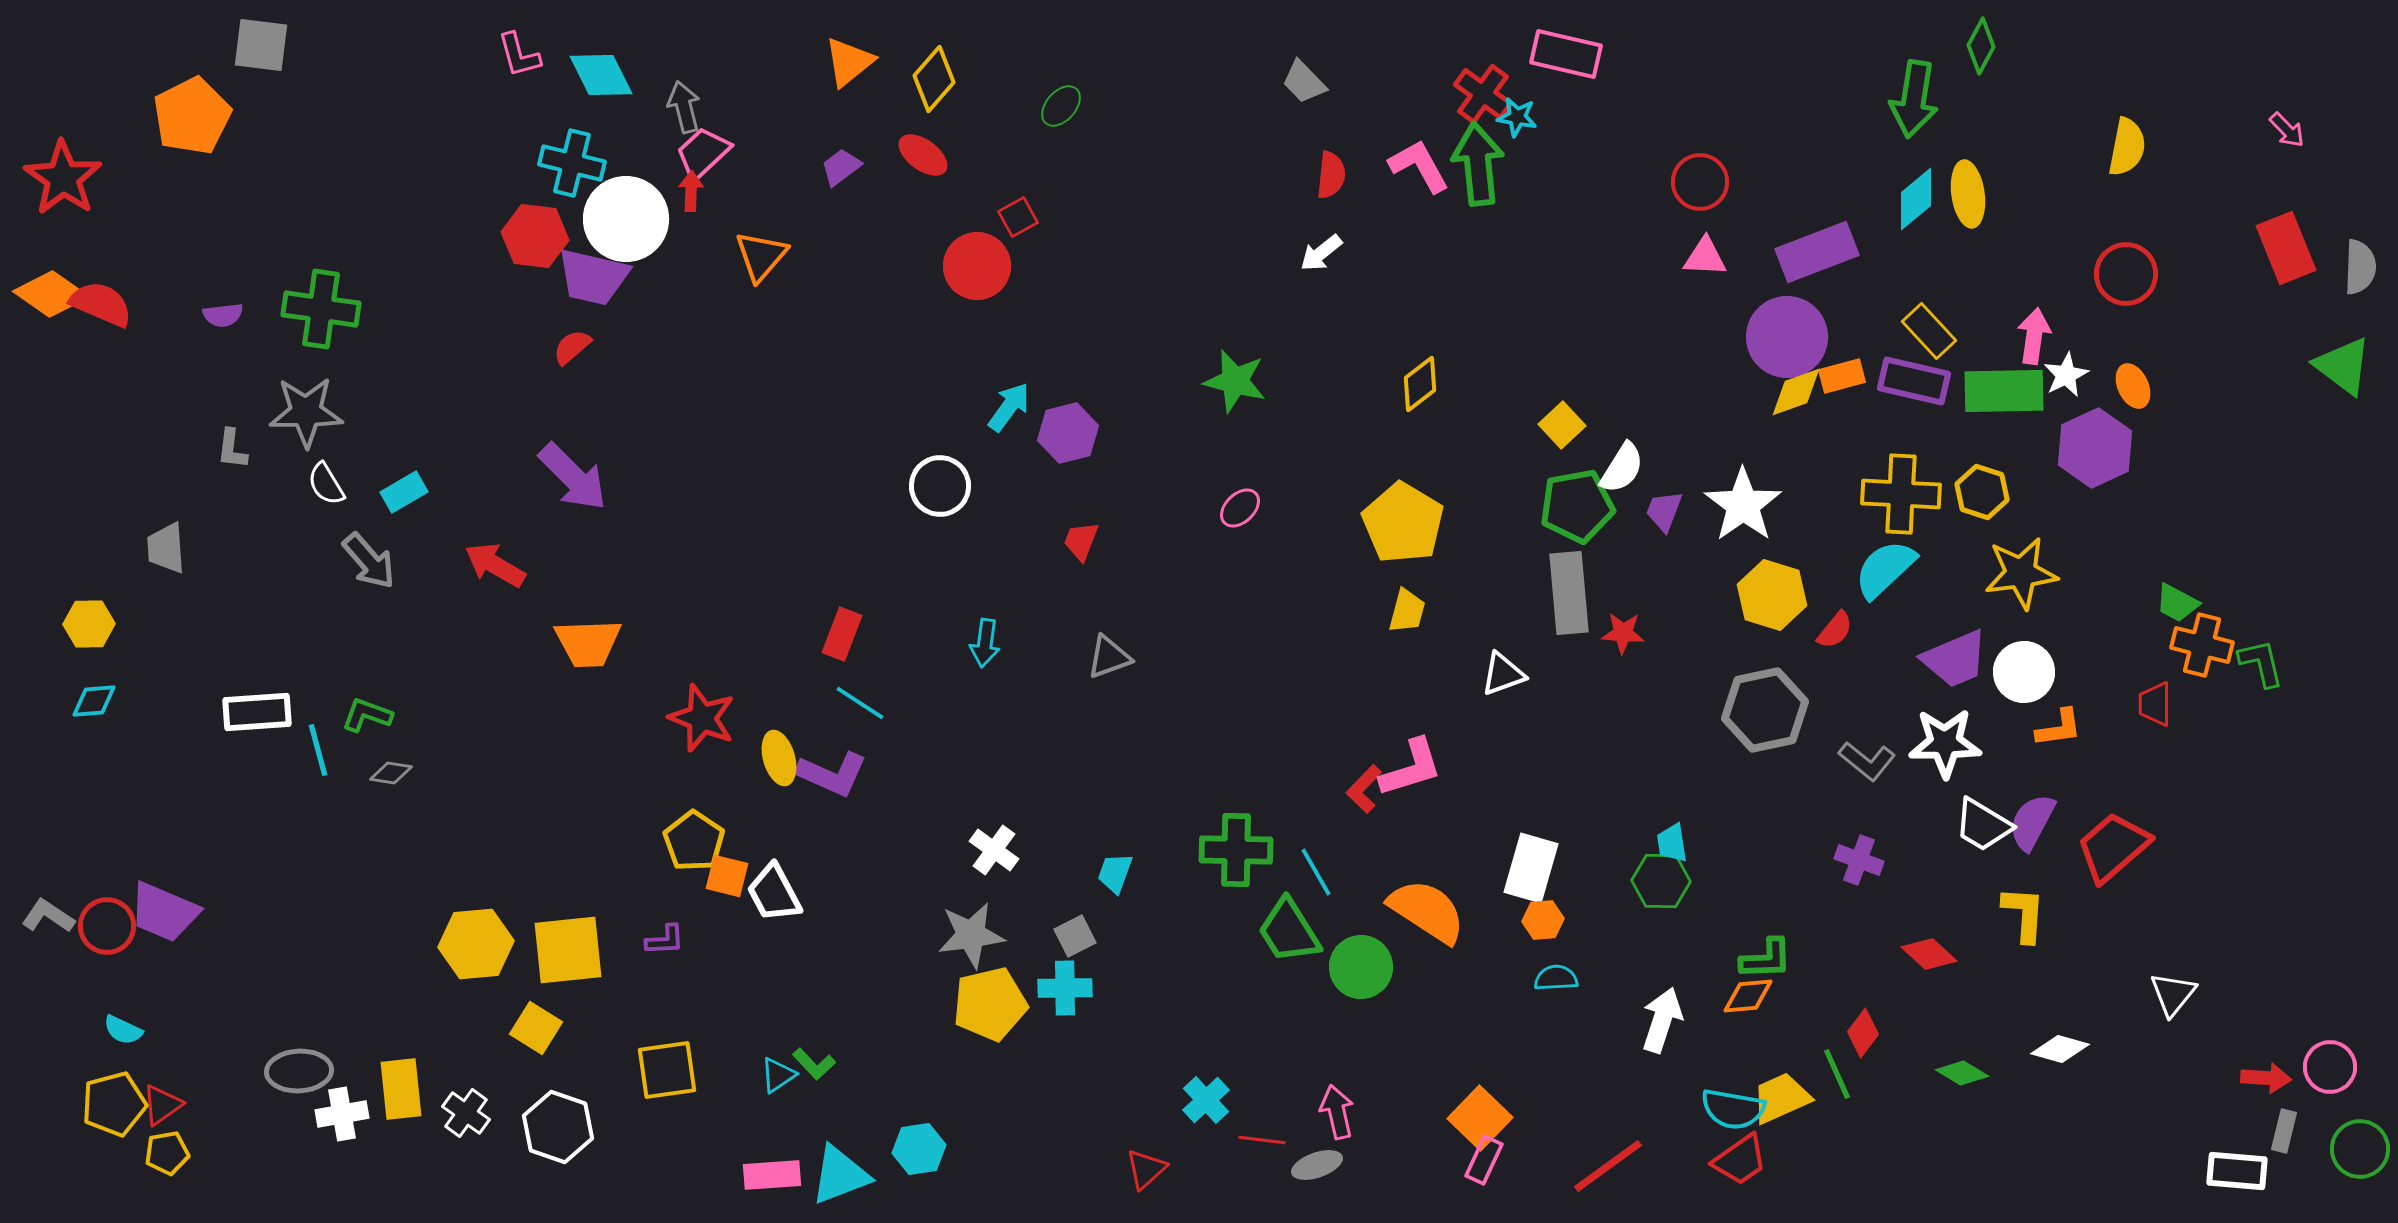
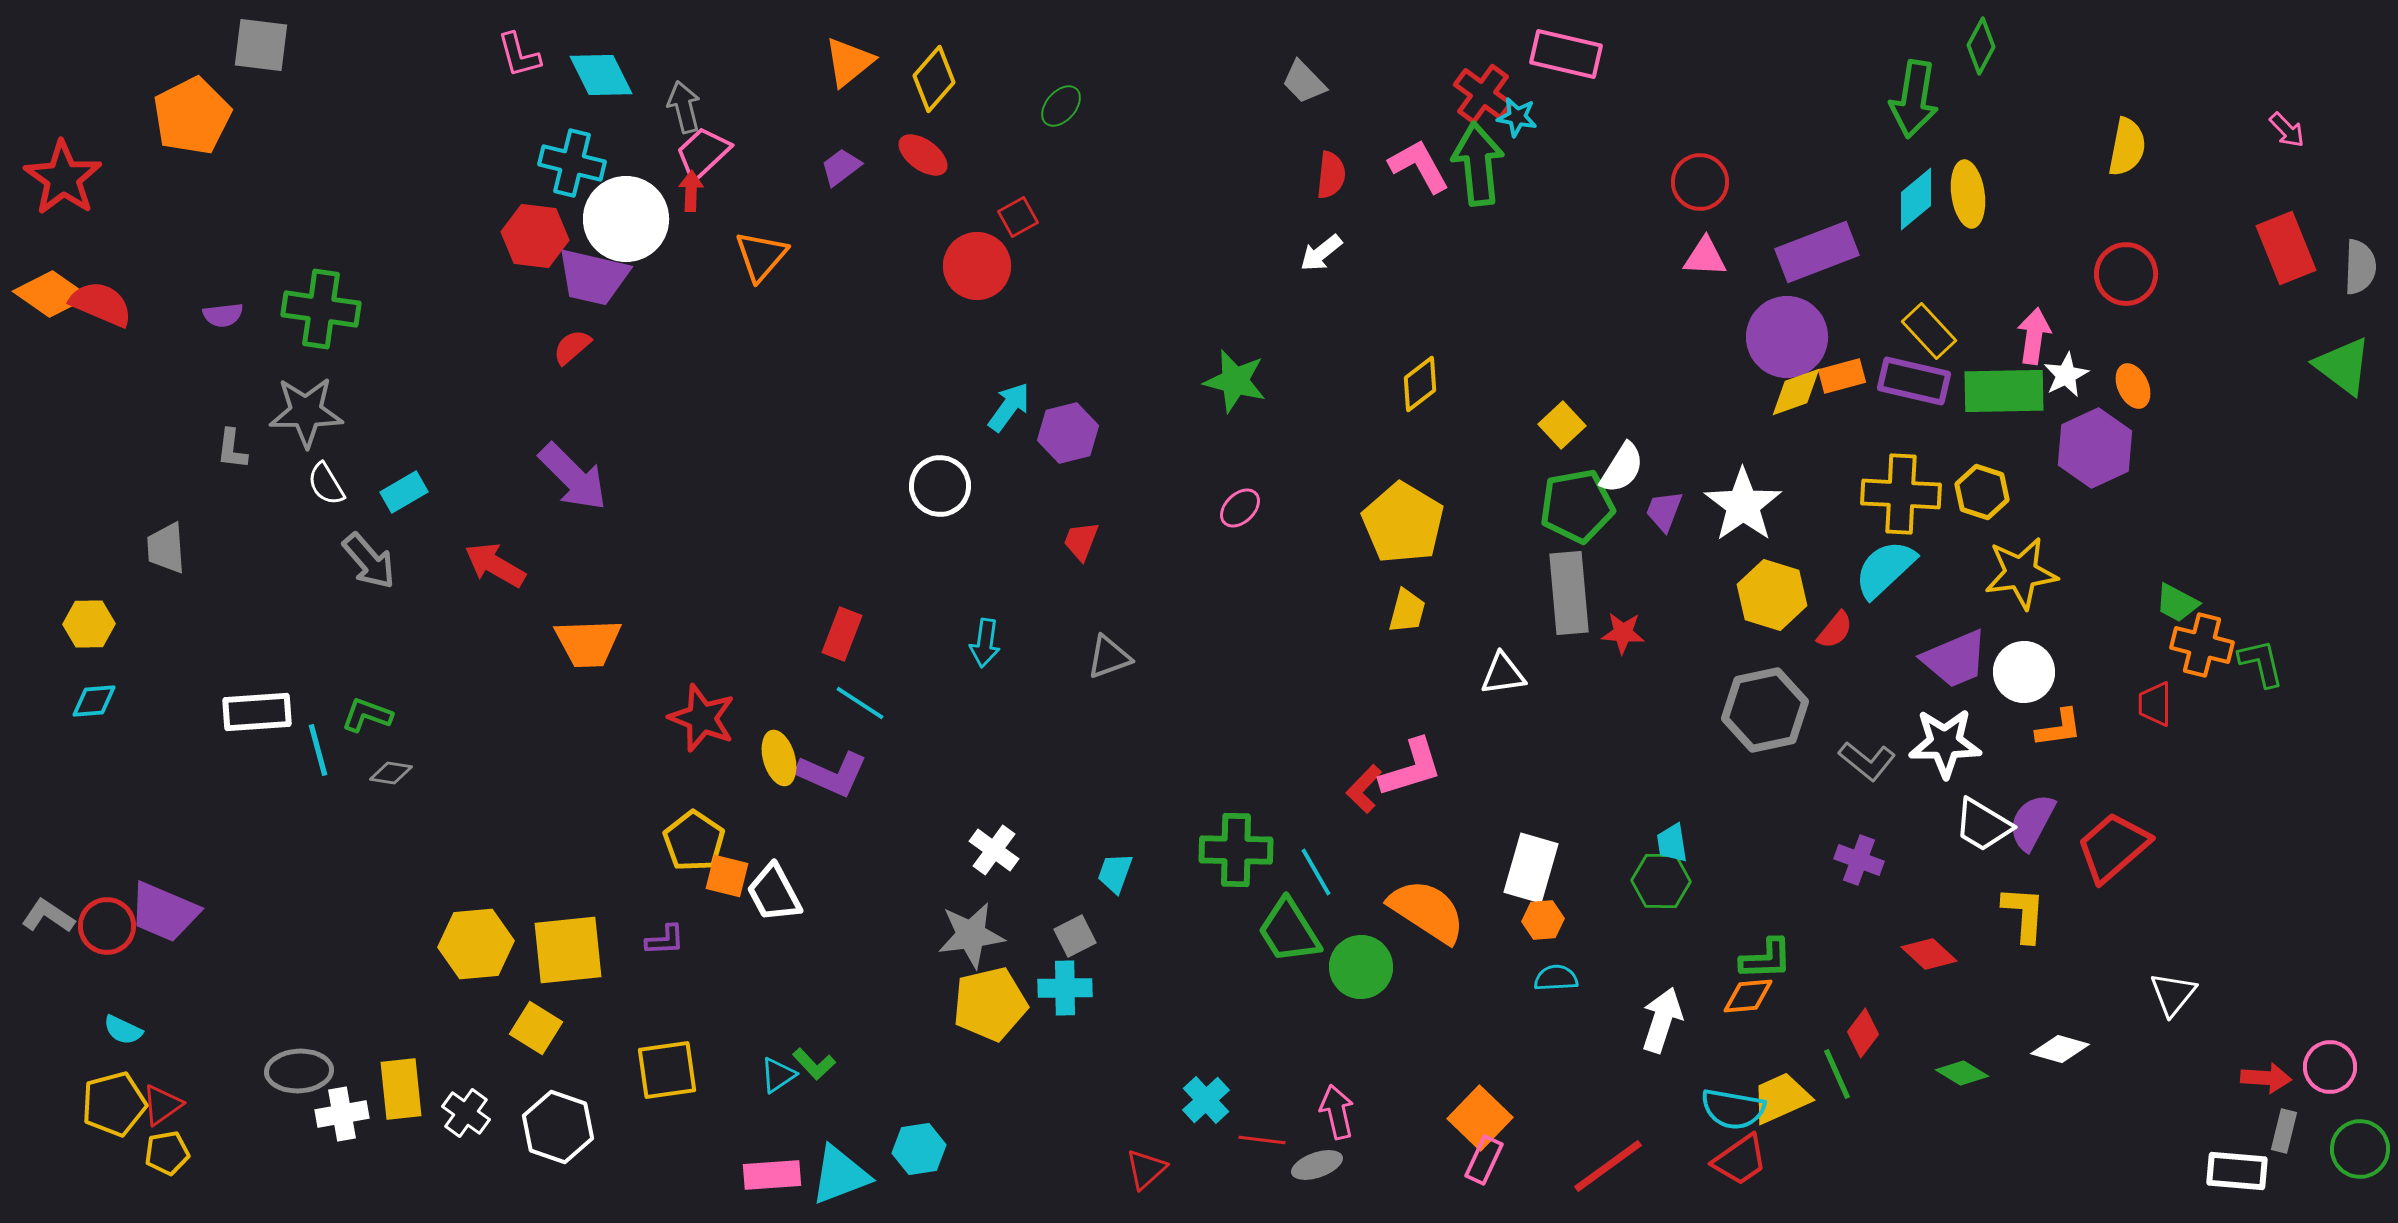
white triangle at (1503, 674): rotated 12 degrees clockwise
